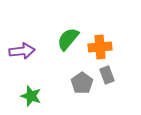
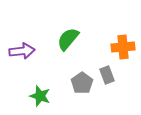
orange cross: moved 23 px right
green star: moved 9 px right
